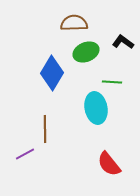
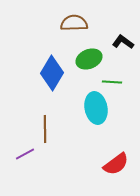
green ellipse: moved 3 px right, 7 px down
red semicircle: moved 7 px right; rotated 88 degrees counterclockwise
